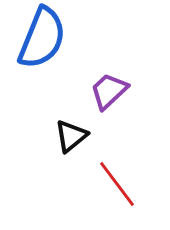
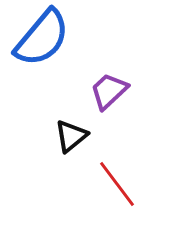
blue semicircle: rotated 18 degrees clockwise
